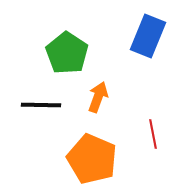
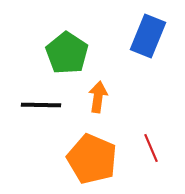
orange arrow: rotated 12 degrees counterclockwise
red line: moved 2 px left, 14 px down; rotated 12 degrees counterclockwise
